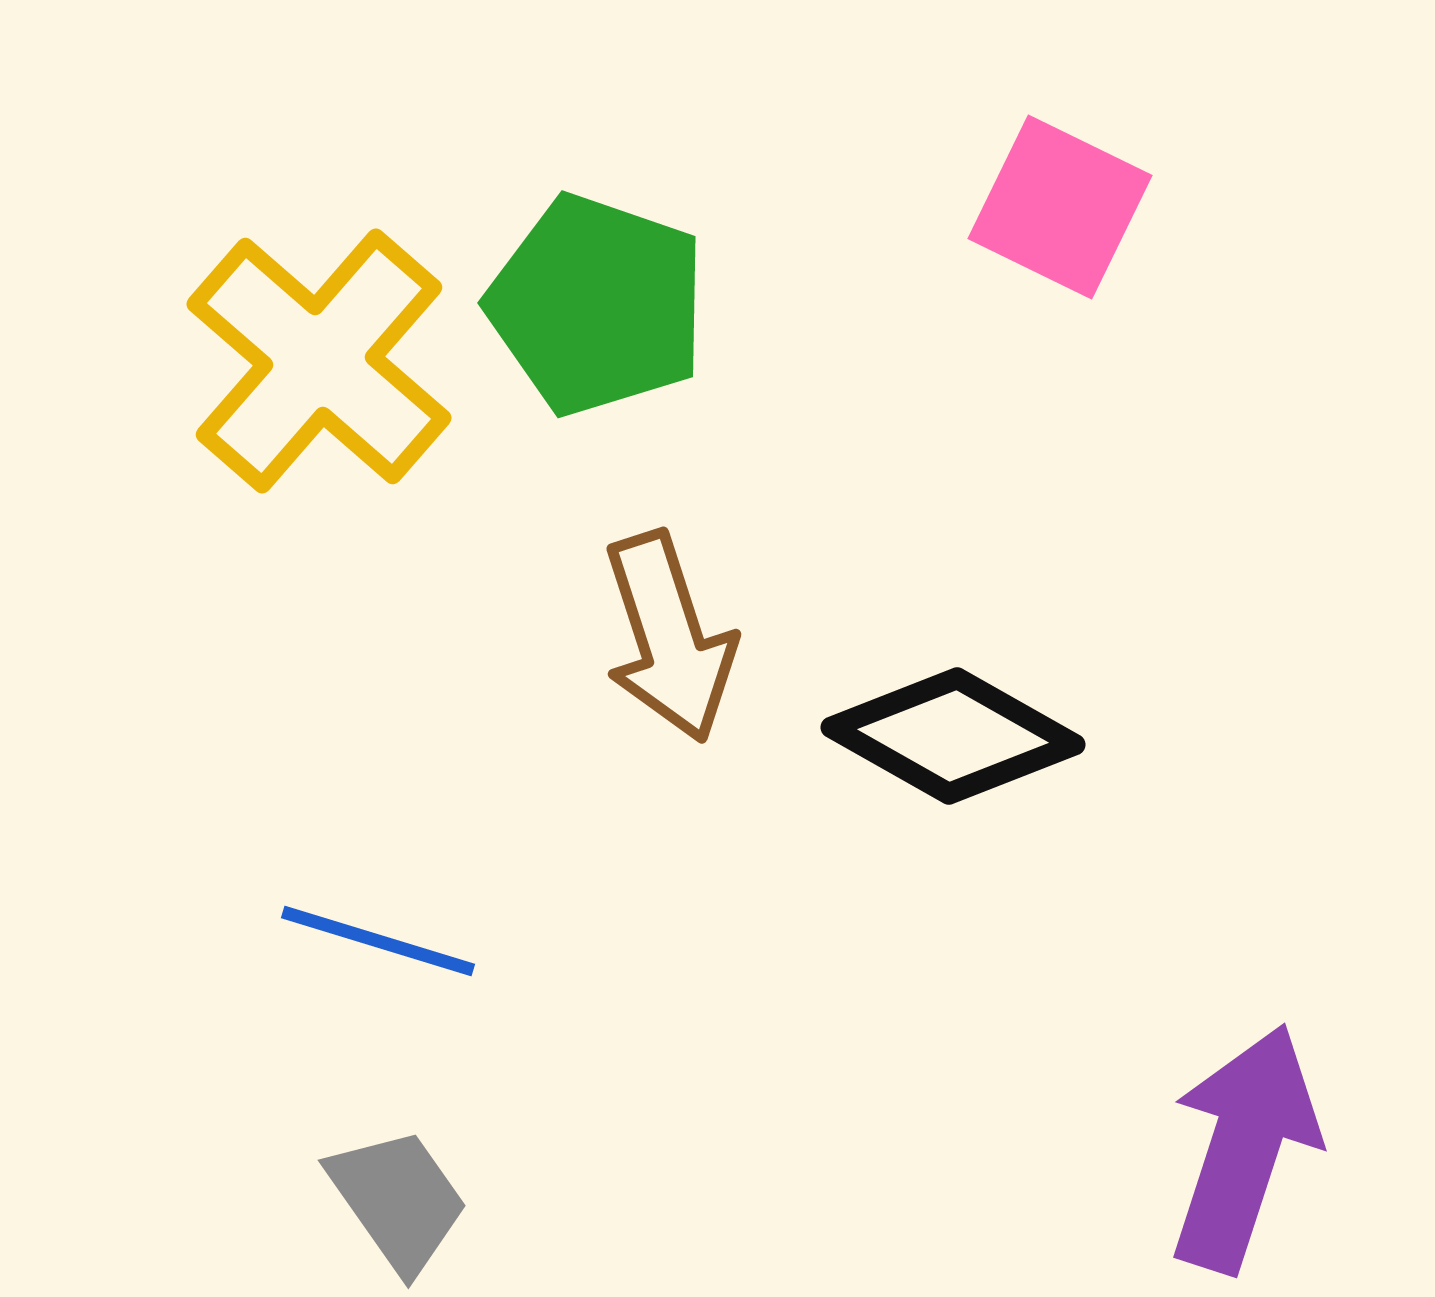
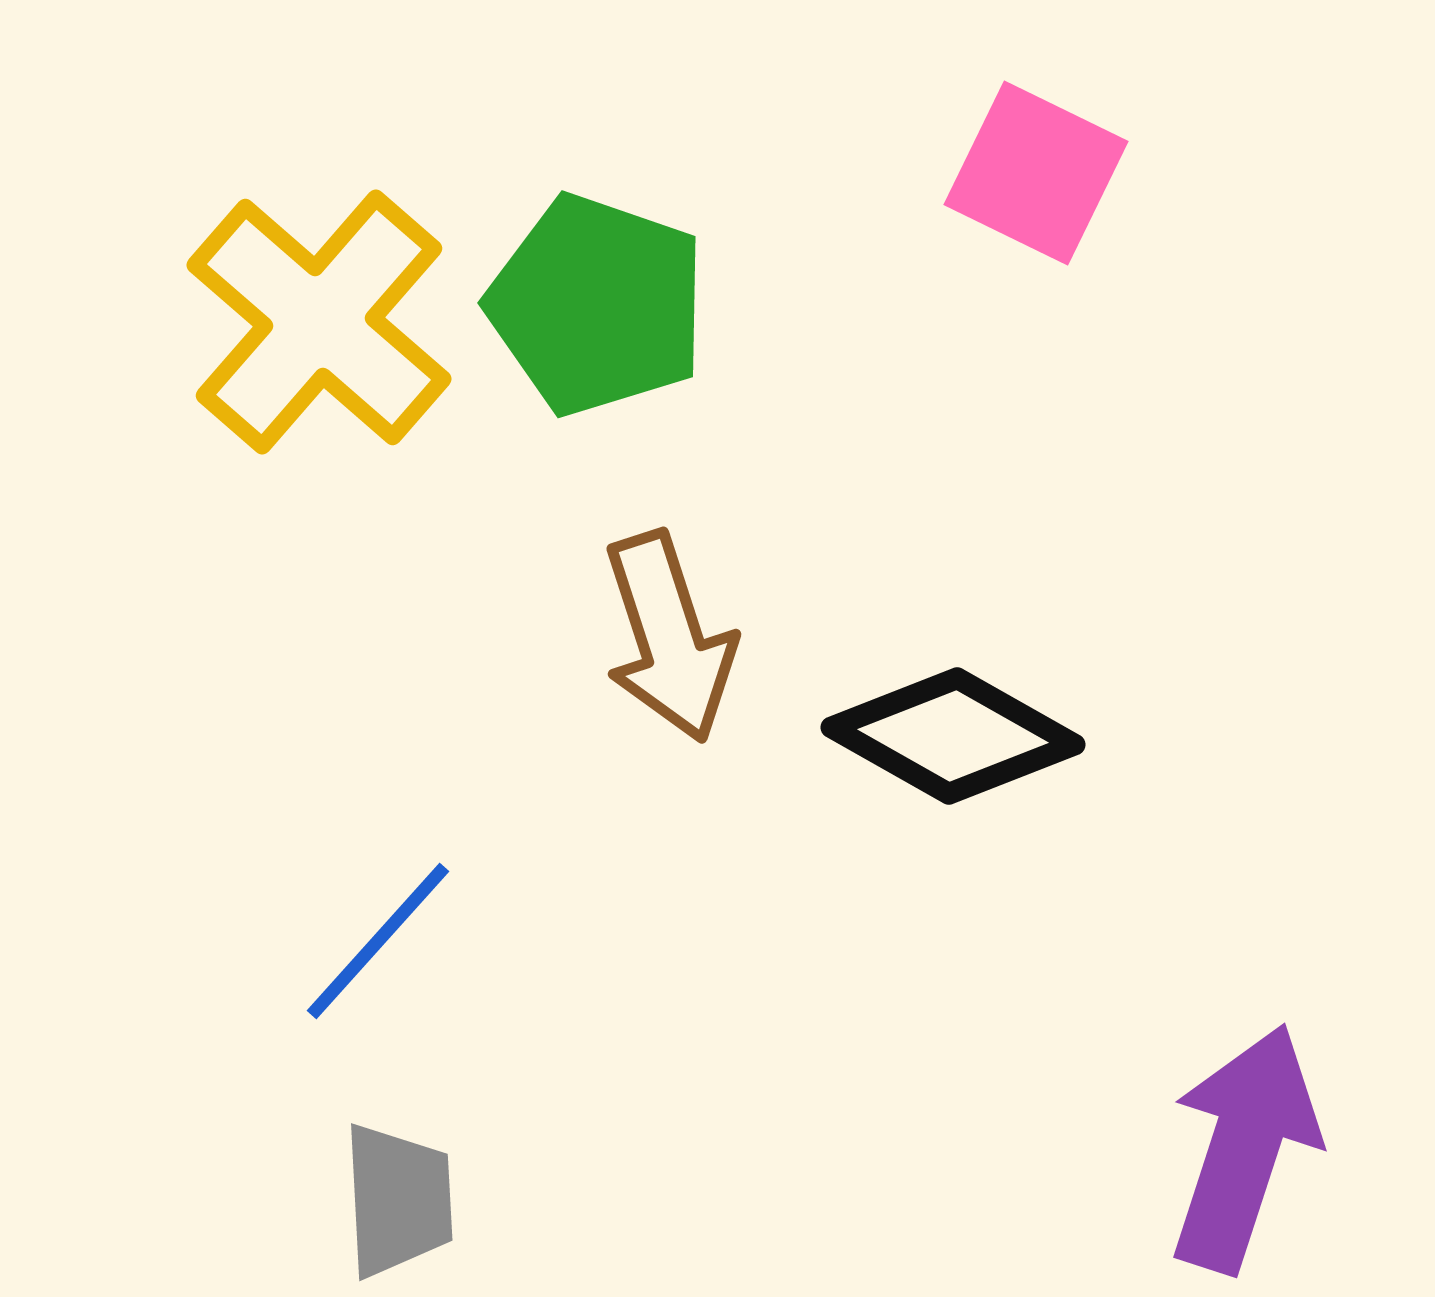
pink square: moved 24 px left, 34 px up
yellow cross: moved 39 px up
blue line: rotated 65 degrees counterclockwise
gray trapezoid: rotated 32 degrees clockwise
